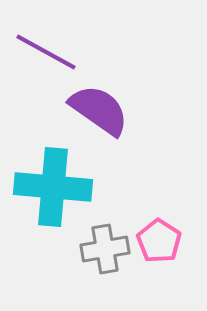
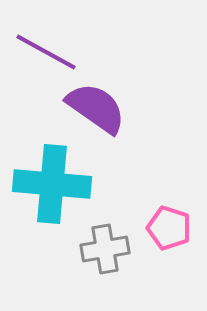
purple semicircle: moved 3 px left, 2 px up
cyan cross: moved 1 px left, 3 px up
pink pentagon: moved 10 px right, 13 px up; rotated 15 degrees counterclockwise
